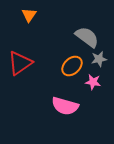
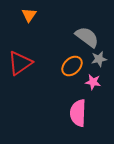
pink semicircle: moved 13 px right, 7 px down; rotated 76 degrees clockwise
